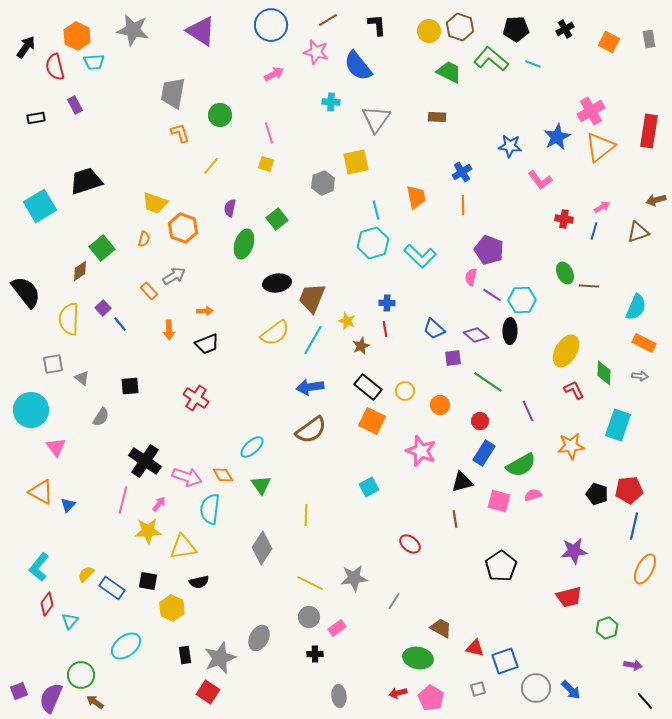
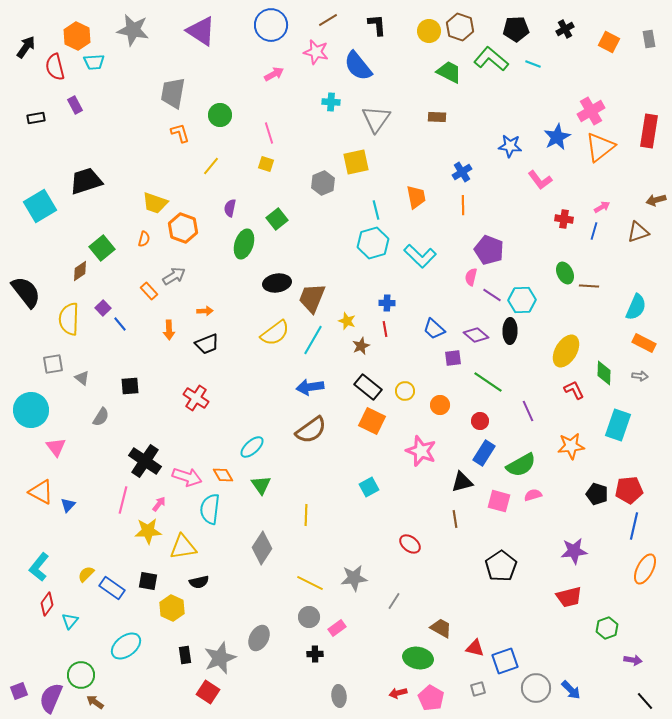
purple arrow at (633, 665): moved 5 px up
